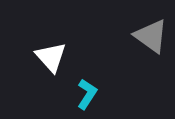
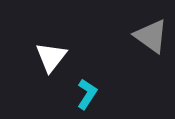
white triangle: rotated 20 degrees clockwise
